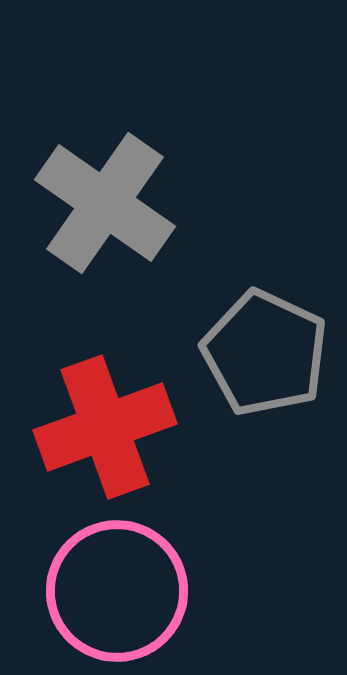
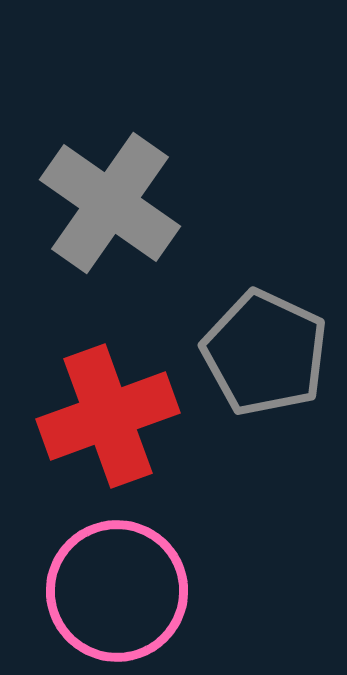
gray cross: moved 5 px right
red cross: moved 3 px right, 11 px up
